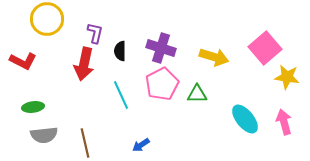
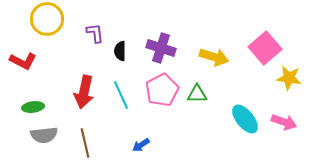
purple L-shape: rotated 20 degrees counterclockwise
red arrow: moved 28 px down
yellow star: moved 2 px right, 1 px down
pink pentagon: moved 6 px down
pink arrow: rotated 125 degrees clockwise
